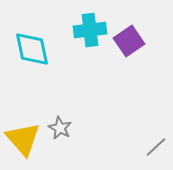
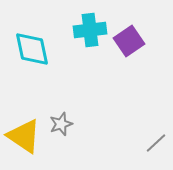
gray star: moved 1 px right, 4 px up; rotated 25 degrees clockwise
yellow triangle: moved 1 px right, 3 px up; rotated 15 degrees counterclockwise
gray line: moved 4 px up
